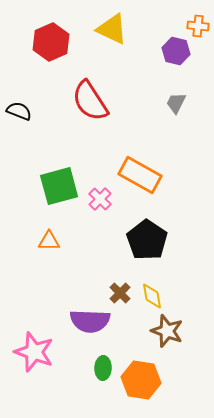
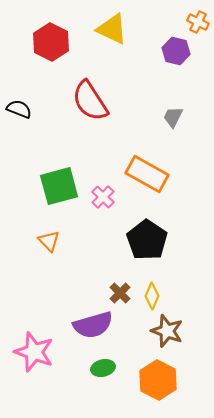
orange cross: moved 4 px up; rotated 20 degrees clockwise
red hexagon: rotated 9 degrees counterclockwise
gray trapezoid: moved 3 px left, 14 px down
black semicircle: moved 2 px up
orange rectangle: moved 7 px right, 1 px up
pink cross: moved 3 px right, 2 px up
orange triangle: rotated 45 degrees clockwise
yellow diamond: rotated 32 degrees clockwise
purple semicircle: moved 3 px right, 4 px down; rotated 18 degrees counterclockwise
green ellipse: rotated 75 degrees clockwise
orange hexagon: moved 17 px right; rotated 18 degrees clockwise
